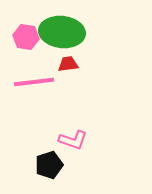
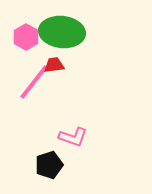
pink hexagon: rotated 20 degrees clockwise
red trapezoid: moved 14 px left, 1 px down
pink line: rotated 45 degrees counterclockwise
pink L-shape: moved 3 px up
